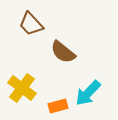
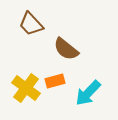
brown semicircle: moved 3 px right, 3 px up
yellow cross: moved 4 px right
orange rectangle: moved 3 px left, 25 px up
